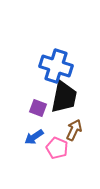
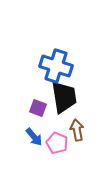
black trapezoid: rotated 20 degrees counterclockwise
brown arrow: moved 3 px right; rotated 35 degrees counterclockwise
blue arrow: rotated 96 degrees counterclockwise
pink pentagon: moved 5 px up
